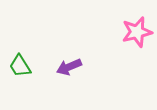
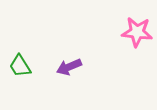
pink star: rotated 20 degrees clockwise
